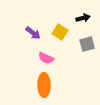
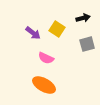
yellow square: moved 3 px left, 3 px up
orange ellipse: rotated 60 degrees counterclockwise
